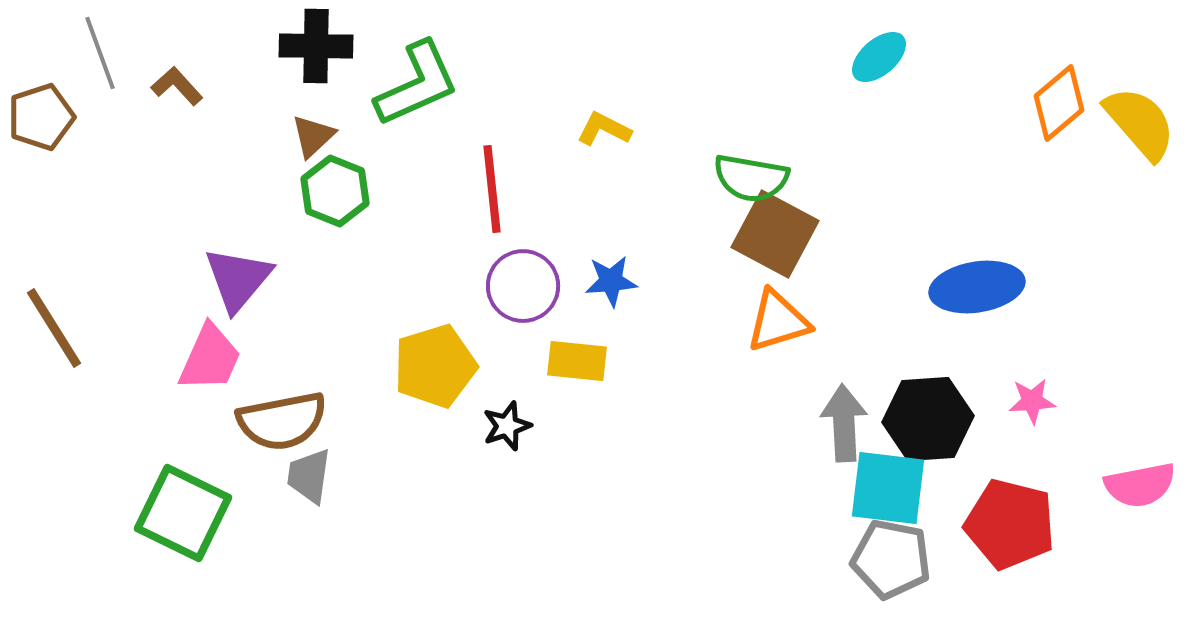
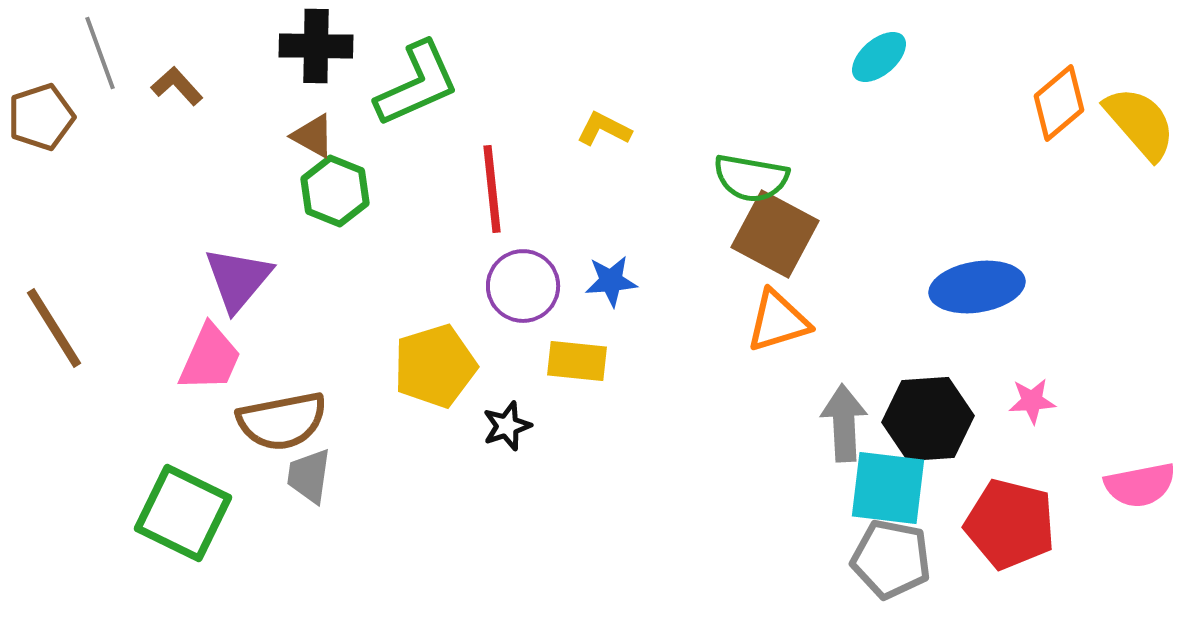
brown triangle: rotated 48 degrees counterclockwise
